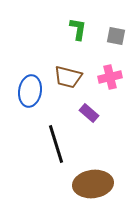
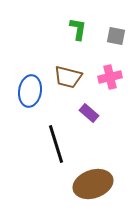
brown ellipse: rotated 12 degrees counterclockwise
